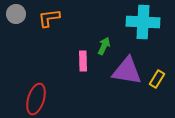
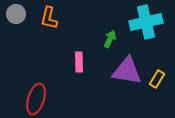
orange L-shape: rotated 70 degrees counterclockwise
cyan cross: moved 3 px right; rotated 16 degrees counterclockwise
green arrow: moved 6 px right, 7 px up
pink rectangle: moved 4 px left, 1 px down
